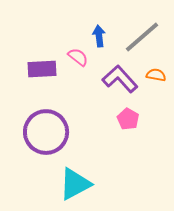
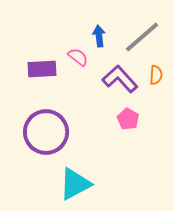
orange semicircle: rotated 84 degrees clockwise
